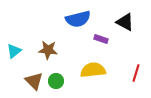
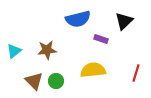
black triangle: moved 1 px left, 1 px up; rotated 48 degrees clockwise
brown star: moved 1 px left; rotated 12 degrees counterclockwise
